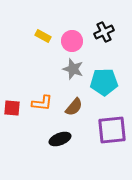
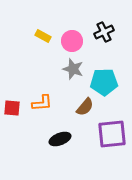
orange L-shape: rotated 10 degrees counterclockwise
brown semicircle: moved 11 px right
purple square: moved 4 px down
